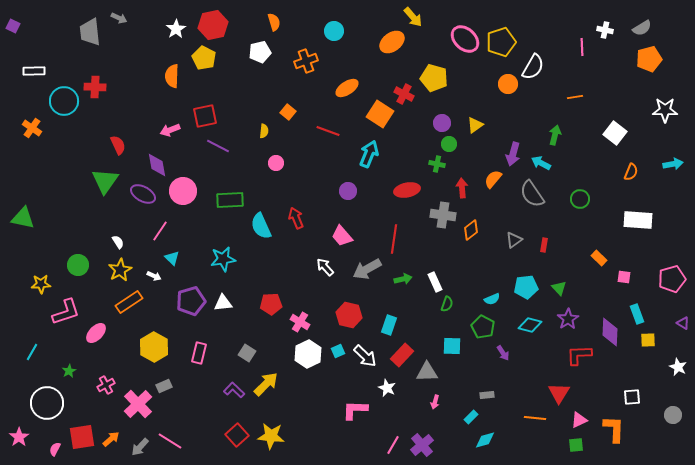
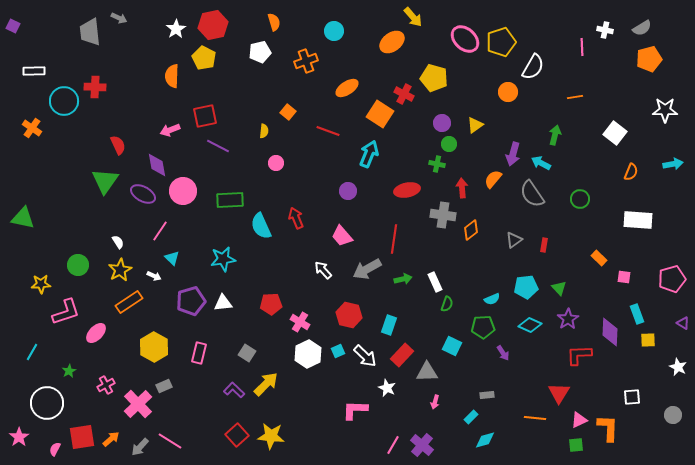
orange circle at (508, 84): moved 8 px down
white arrow at (325, 267): moved 2 px left, 3 px down
cyan diamond at (530, 325): rotated 10 degrees clockwise
green pentagon at (483, 327): rotated 30 degrees counterclockwise
cyan square at (452, 346): rotated 24 degrees clockwise
orange L-shape at (614, 429): moved 6 px left, 1 px up
purple cross at (422, 445): rotated 10 degrees counterclockwise
